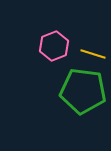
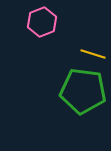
pink hexagon: moved 12 px left, 24 px up
